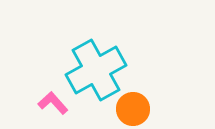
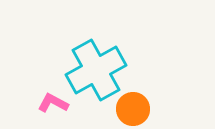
pink L-shape: rotated 20 degrees counterclockwise
